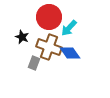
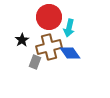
cyan arrow: rotated 30 degrees counterclockwise
black star: moved 3 px down; rotated 16 degrees clockwise
brown cross: rotated 35 degrees counterclockwise
gray rectangle: moved 1 px right, 1 px up
